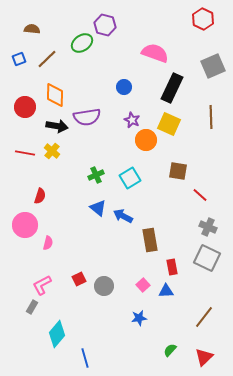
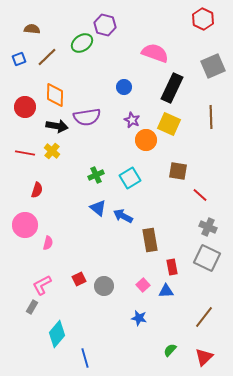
brown line at (47, 59): moved 2 px up
red semicircle at (40, 196): moved 3 px left, 6 px up
blue star at (139, 318): rotated 21 degrees clockwise
